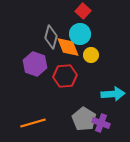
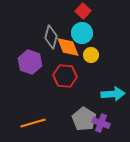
cyan circle: moved 2 px right, 1 px up
purple hexagon: moved 5 px left, 2 px up
red hexagon: rotated 10 degrees clockwise
